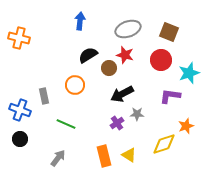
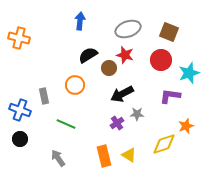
gray arrow: rotated 72 degrees counterclockwise
